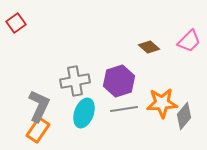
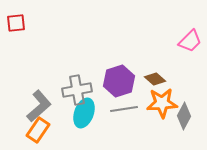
red square: rotated 30 degrees clockwise
pink trapezoid: moved 1 px right
brown diamond: moved 6 px right, 32 px down
gray cross: moved 2 px right, 9 px down
gray L-shape: rotated 24 degrees clockwise
gray diamond: rotated 12 degrees counterclockwise
